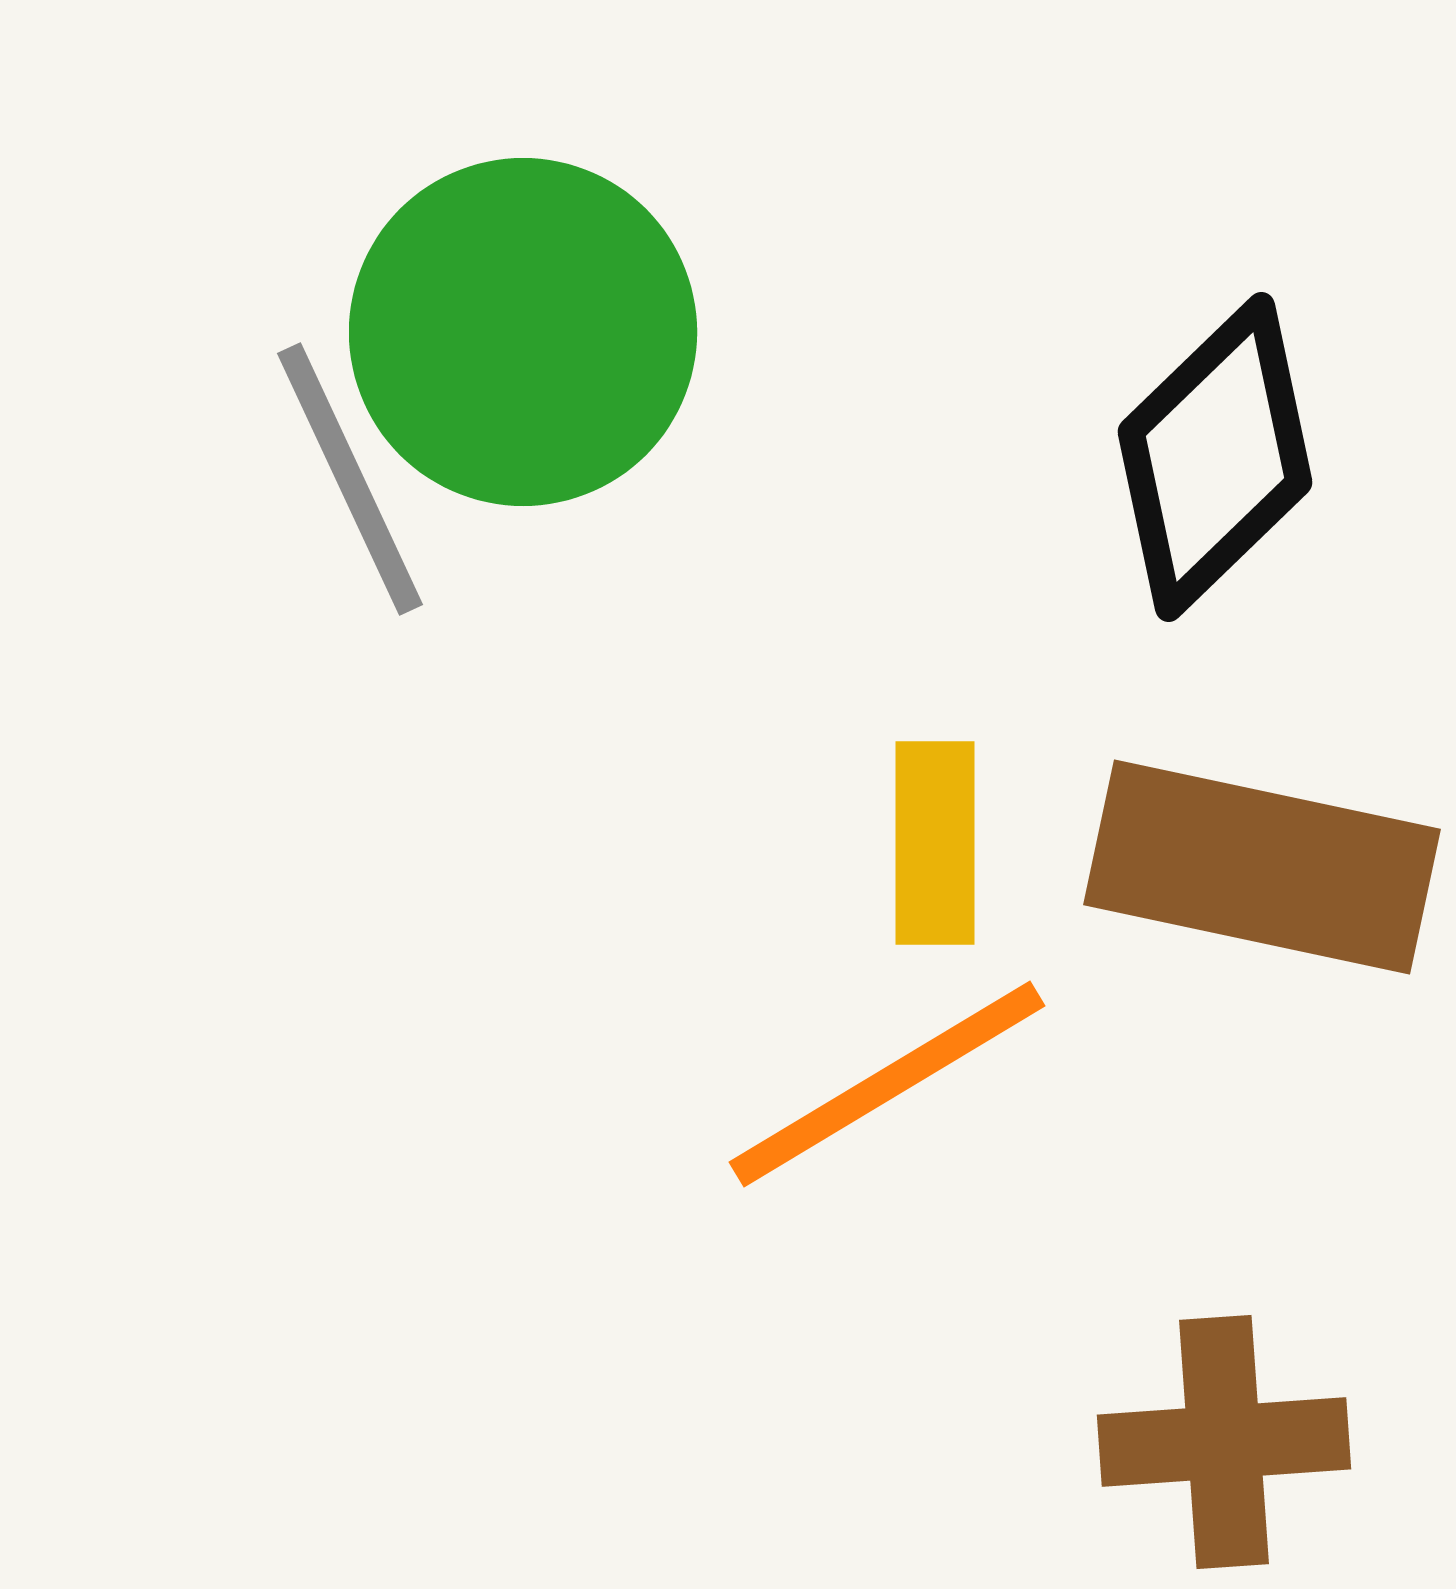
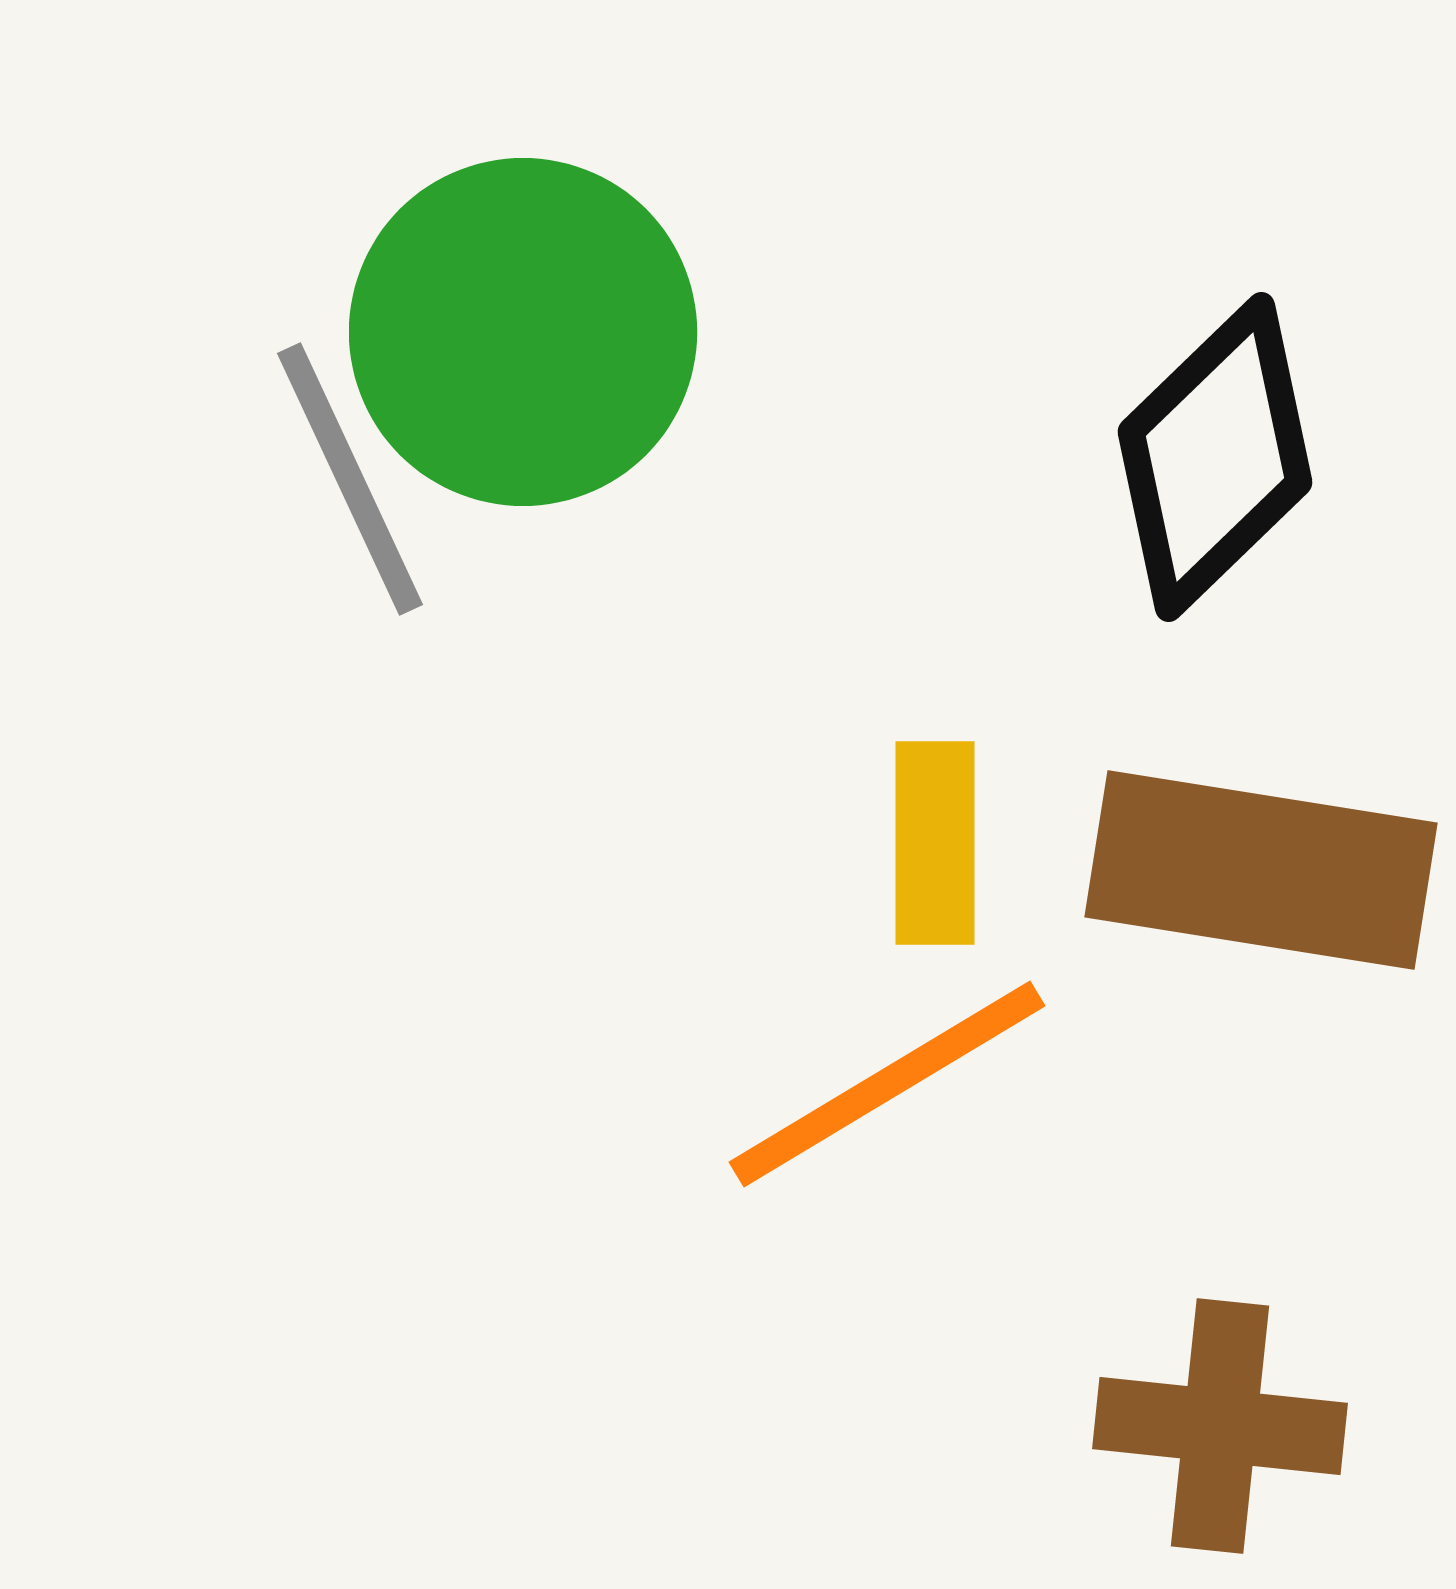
brown rectangle: moved 1 px left, 3 px down; rotated 3 degrees counterclockwise
brown cross: moved 4 px left, 16 px up; rotated 10 degrees clockwise
